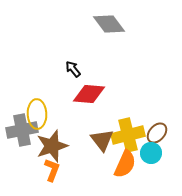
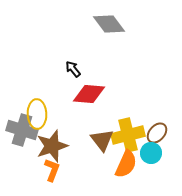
gray cross: rotated 28 degrees clockwise
orange semicircle: moved 1 px right
